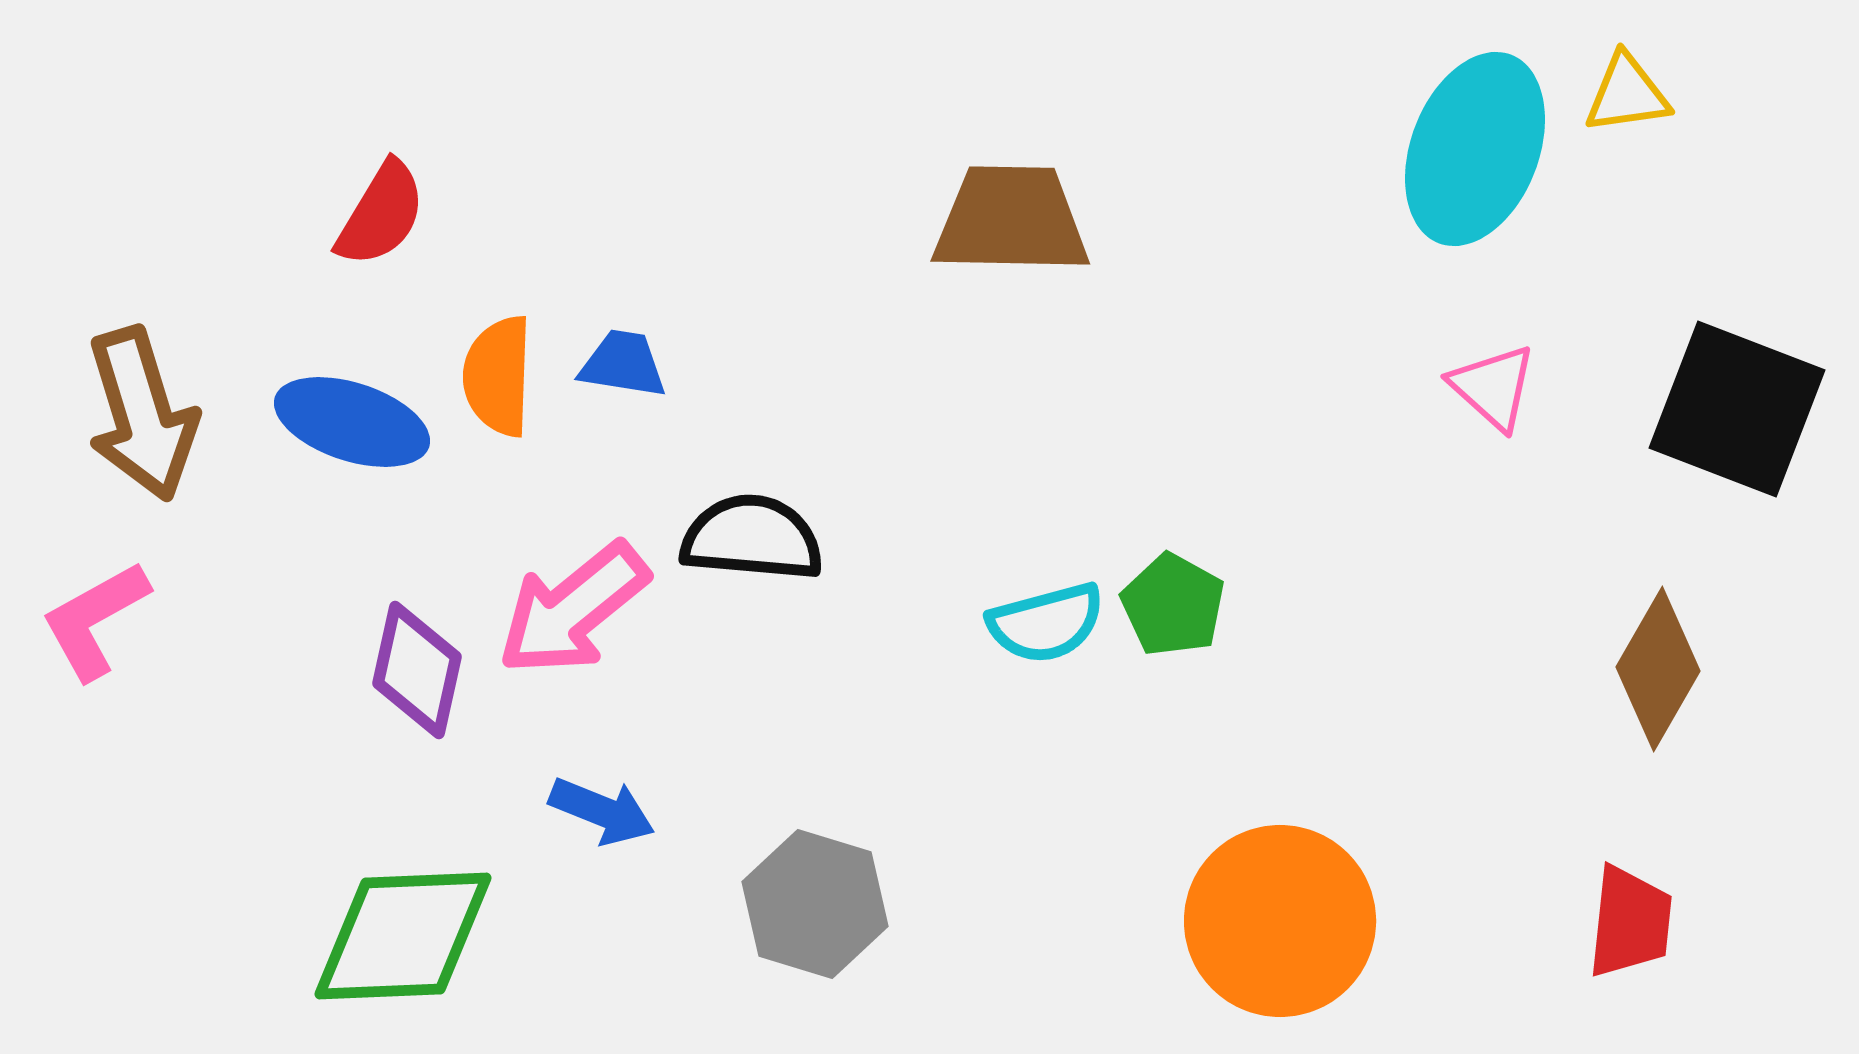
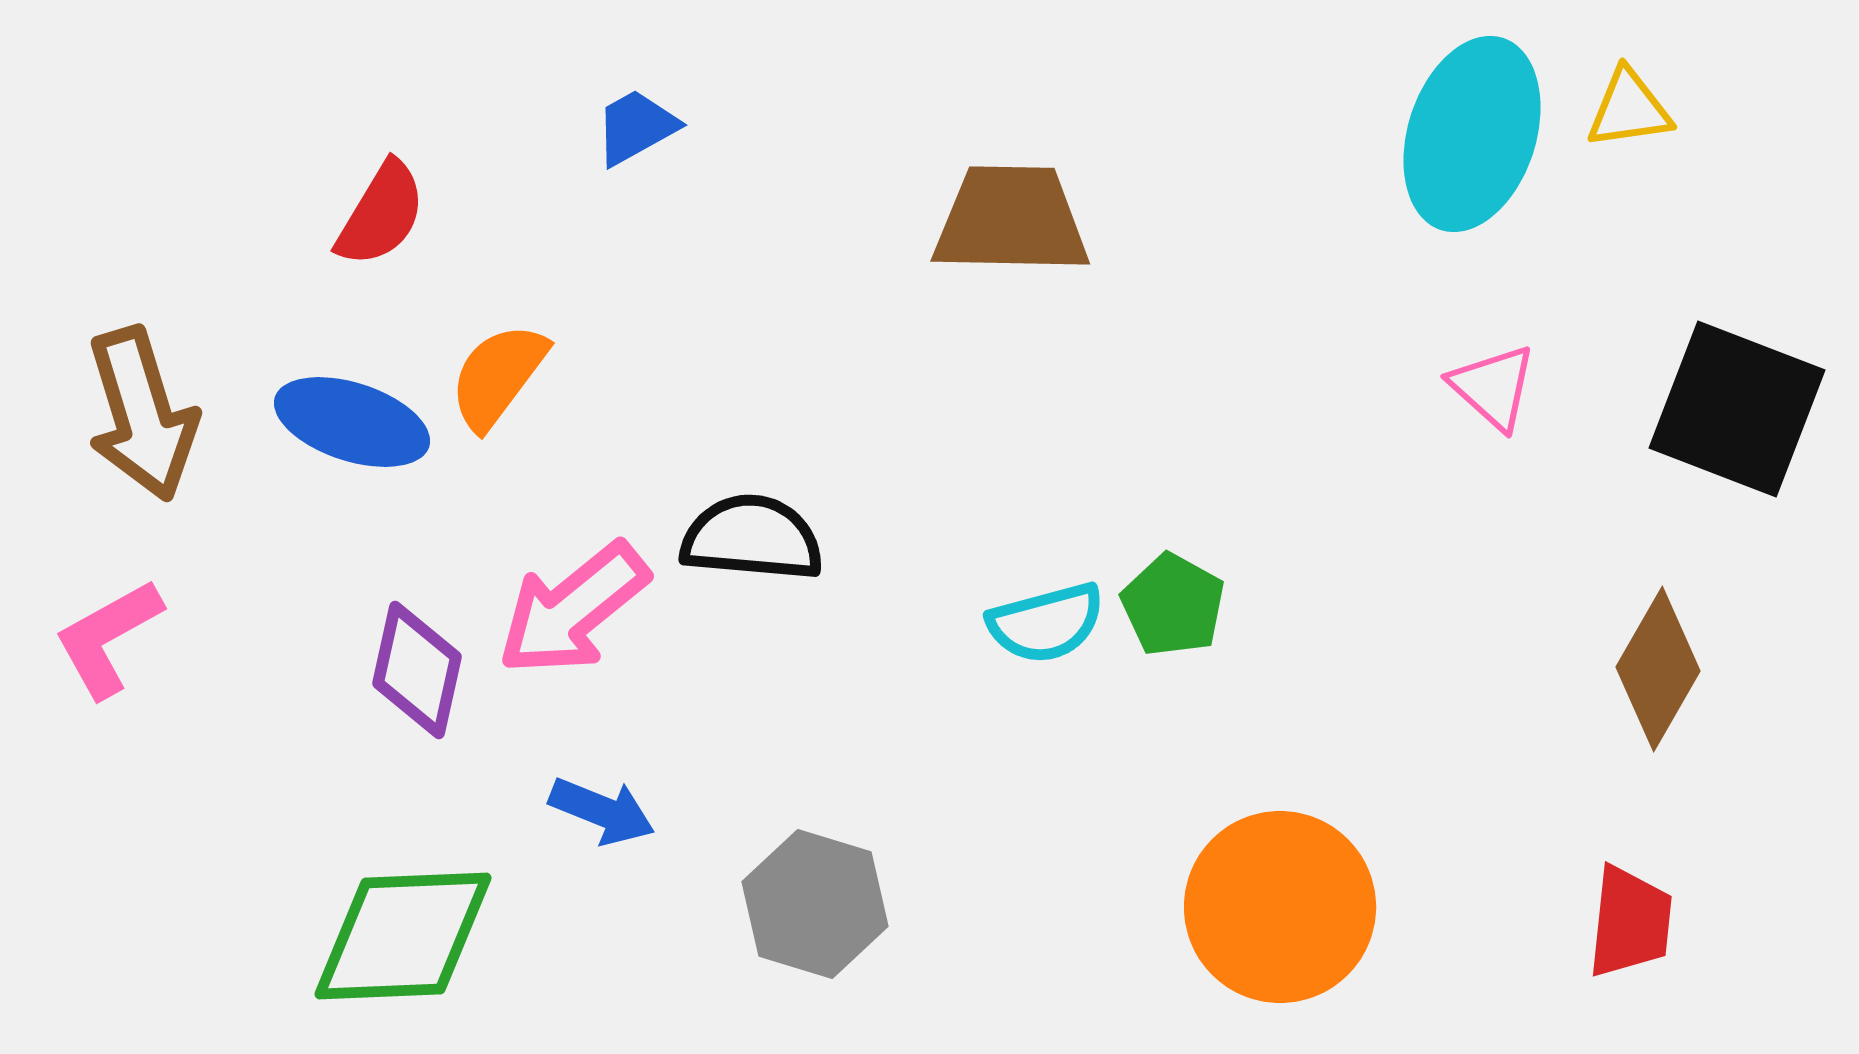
yellow triangle: moved 2 px right, 15 px down
cyan ellipse: moved 3 px left, 15 px up; rotated 3 degrees counterclockwise
blue trapezoid: moved 13 px right, 237 px up; rotated 38 degrees counterclockwise
orange semicircle: rotated 35 degrees clockwise
pink L-shape: moved 13 px right, 18 px down
orange circle: moved 14 px up
